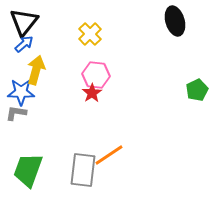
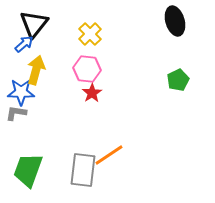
black triangle: moved 10 px right, 2 px down
pink hexagon: moved 9 px left, 6 px up
green pentagon: moved 19 px left, 10 px up
